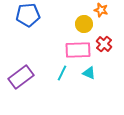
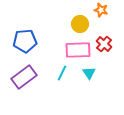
blue pentagon: moved 3 px left, 26 px down
yellow circle: moved 4 px left
cyan triangle: rotated 32 degrees clockwise
purple rectangle: moved 3 px right
